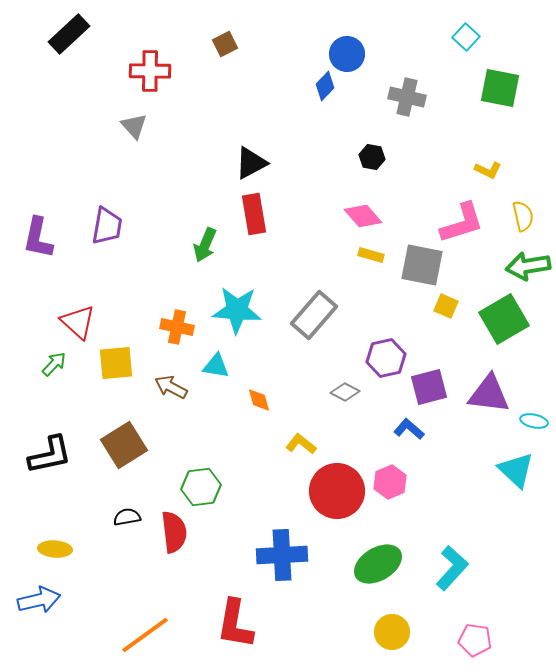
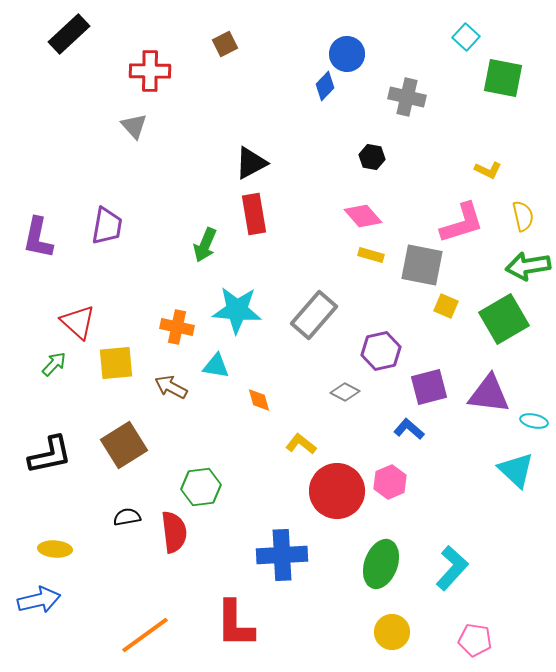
green square at (500, 88): moved 3 px right, 10 px up
purple hexagon at (386, 358): moved 5 px left, 7 px up
green ellipse at (378, 564): moved 3 px right; rotated 39 degrees counterclockwise
red L-shape at (235, 624): rotated 10 degrees counterclockwise
